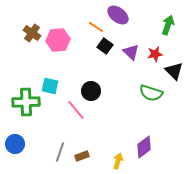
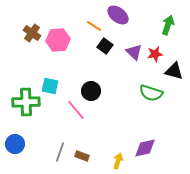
orange line: moved 2 px left, 1 px up
purple triangle: moved 3 px right
black triangle: rotated 30 degrees counterclockwise
purple diamond: moved 1 px right, 1 px down; rotated 25 degrees clockwise
brown rectangle: rotated 40 degrees clockwise
